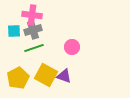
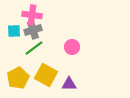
green line: rotated 18 degrees counterclockwise
purple triangle: moved 5 px right, 8 px down; rotated 21 degrees counterclockwise
